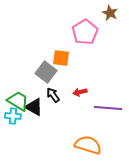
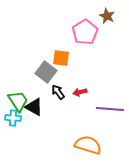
brown star: moved 3 px left, 3 px down
black arrow: moved 5 px right, 3 px up
green trapezoid: rotated 25 degrees clockwise
purple line: moved 2 px right, 1 px down
cyan cross: moved 2 px down
